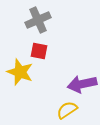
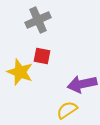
red square: moved 3 px right, 5 px down
